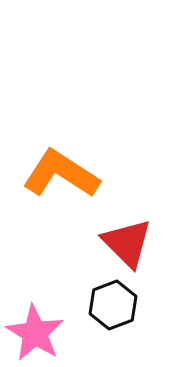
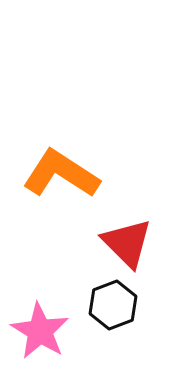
pink star: moved 5 px right, 2 px up
